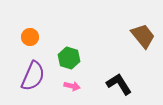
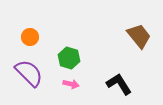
brown trapezoid: moved 4 px left
purple semicircle: moved 4 px left, 3 px up; rotated 68 degrees counterclockwise
pink arrow: moved 1 px left, 2 px up
